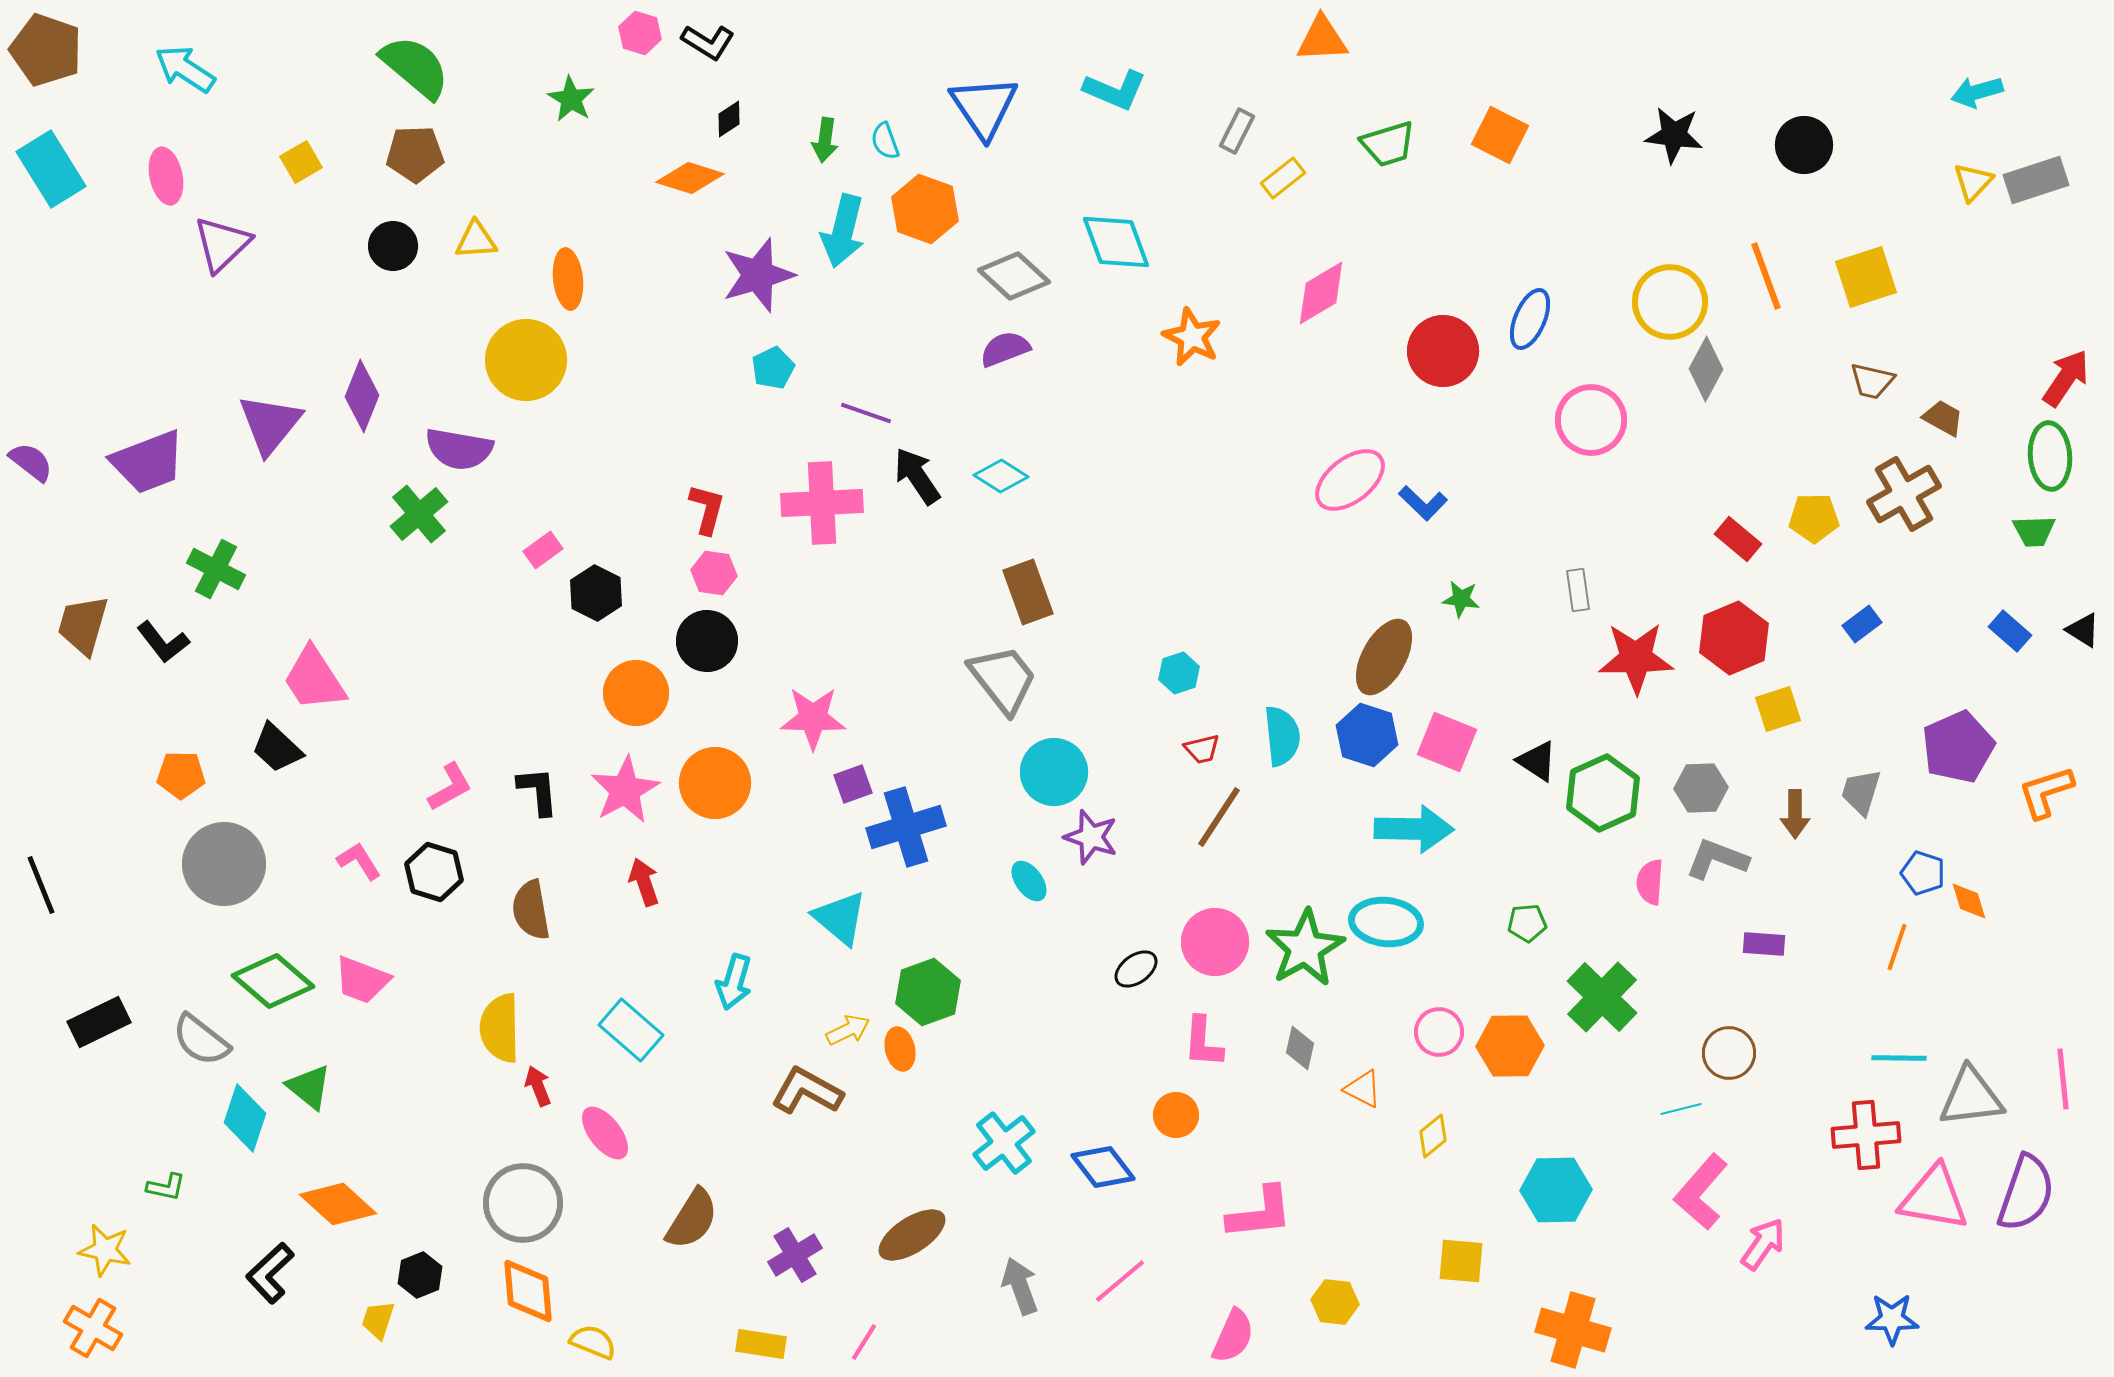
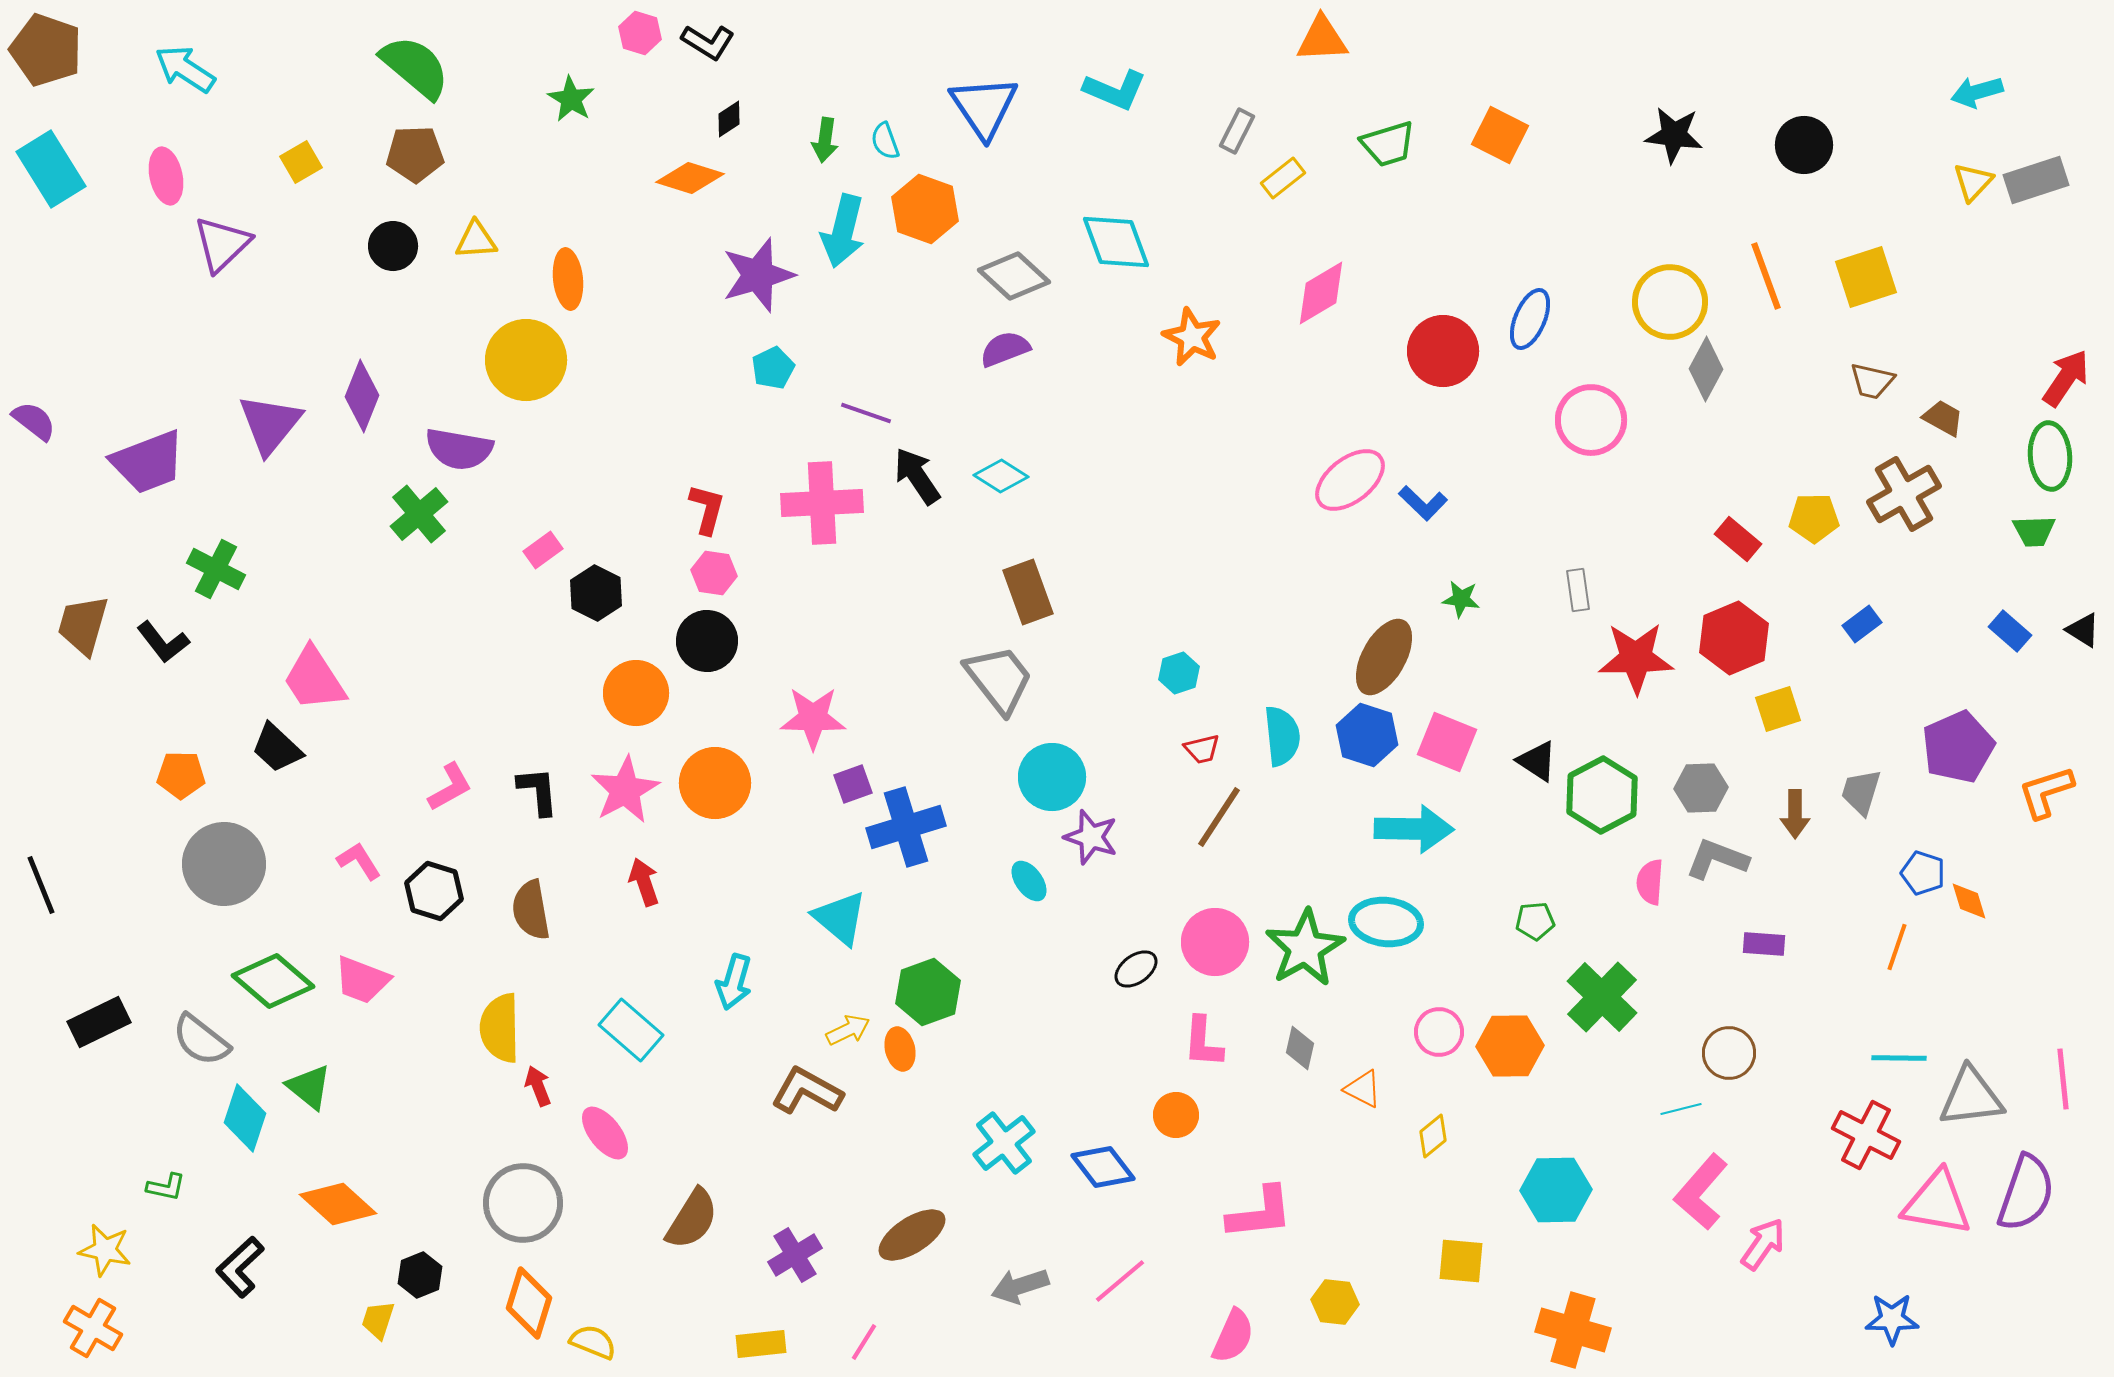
purple semicircle at (31, 462): moved 3 px right, 41 px up
gray trapezoid at (1003, 679): moved 4 px left
cyan circle at (1054, 772): moved 2 px left, 5 px down
green hexagon at (1603, 793): moved 1 px left, 2 px down; rotated 4 degrees counterclockwise
black hexagon at (434, 872): moved 19 px down
green pentagon at (1527, 923): moved 8 px right, 2 px up
red cross at (1866, 1135): rotated 32 degrees clockwise
pink triangle at (1934, 1198): moved 3 px right, 5 px down
black L-shape at (270, 1273): moved 30 px left, 6 px up
gray arrow at (1020, 1286): rotated 88 degrees counterclockwise
orange diamond at (528, 1291): moved 1 px right, 12 px down; rotated 22 degrees clockwise
yellow rectangle at (761, 1344): rotated 15 degrees counterclockwise
